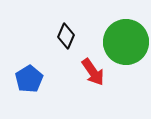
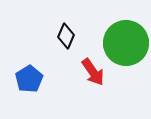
green circle: moved 1 px down
